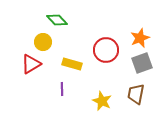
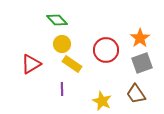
orange star: rotated 12 degrees counterclockwise
yellow circle: moved 19 px right, 2 px down
yellow rectangle: rotated 18 degrees clockwise
brown trapezoid: rotated 45 degrees counterclockwise
